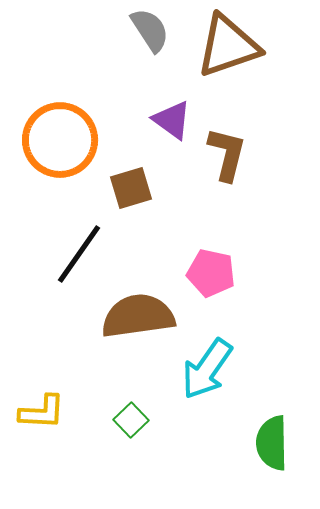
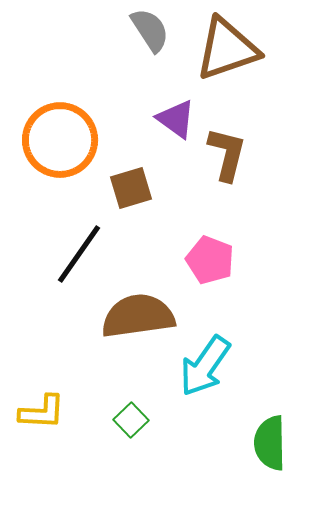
brown triangle: moved 1 px left, 3 px down
purple triangle: moved 4 px right, 1 px up
pink pentagon: moved 1 px left, 13 px up; rotated 9 degrees clockwise
cyan arrow: moved 2 px left, 3 px up
green semicircle: moved 2 px left
